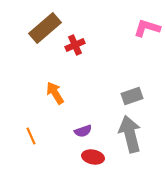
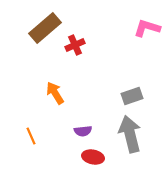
purple semicircle: rotated 12 degrees clockwise
